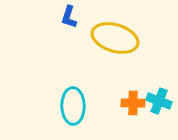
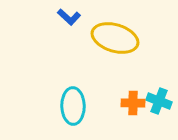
blue L-shape: rotated 65 degrees counterclockwise
